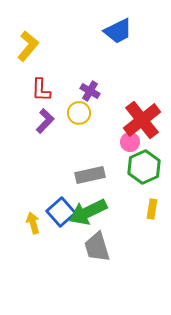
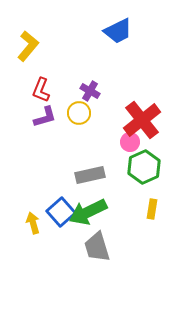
red L-shape: rotated 20 degrees clockwise
purple L-shape: moved 4 px up; rotated 30 degrees clockwise
